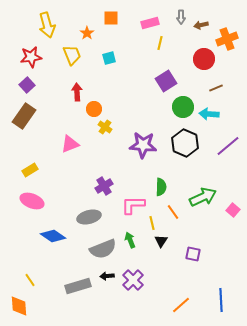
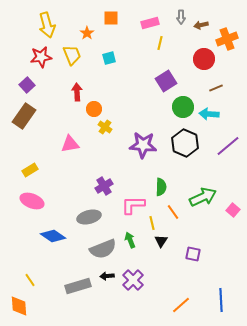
red star at (31, 57): moved 10 px right
pink triangle at (70, 144): rotated 12 degrees clockwise
